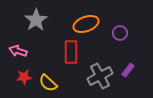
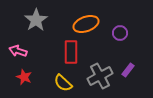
red star: rotated 28 degrees clockwise
yellow semicircle: moved 15 px right
